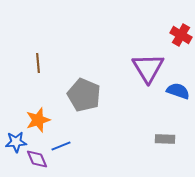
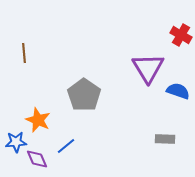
brown line: moved 14 px left, 10 px up
gray pentagon: rotated 12 degrees clockwise
orange star: rotated 30 degrees counterclockwise
blue line: moved 5 px right; rotated 18 degrees counterclockwise
